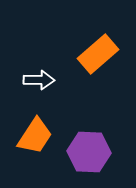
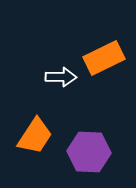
orange rectangle: moved 6 px right, 4 px down; rotated 15 degrees clockwise
white arrow: moved 22 px right, 3 px up
